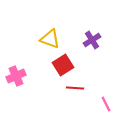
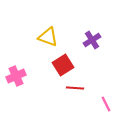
yellow triangle: moved 2 px left, 2 px up
